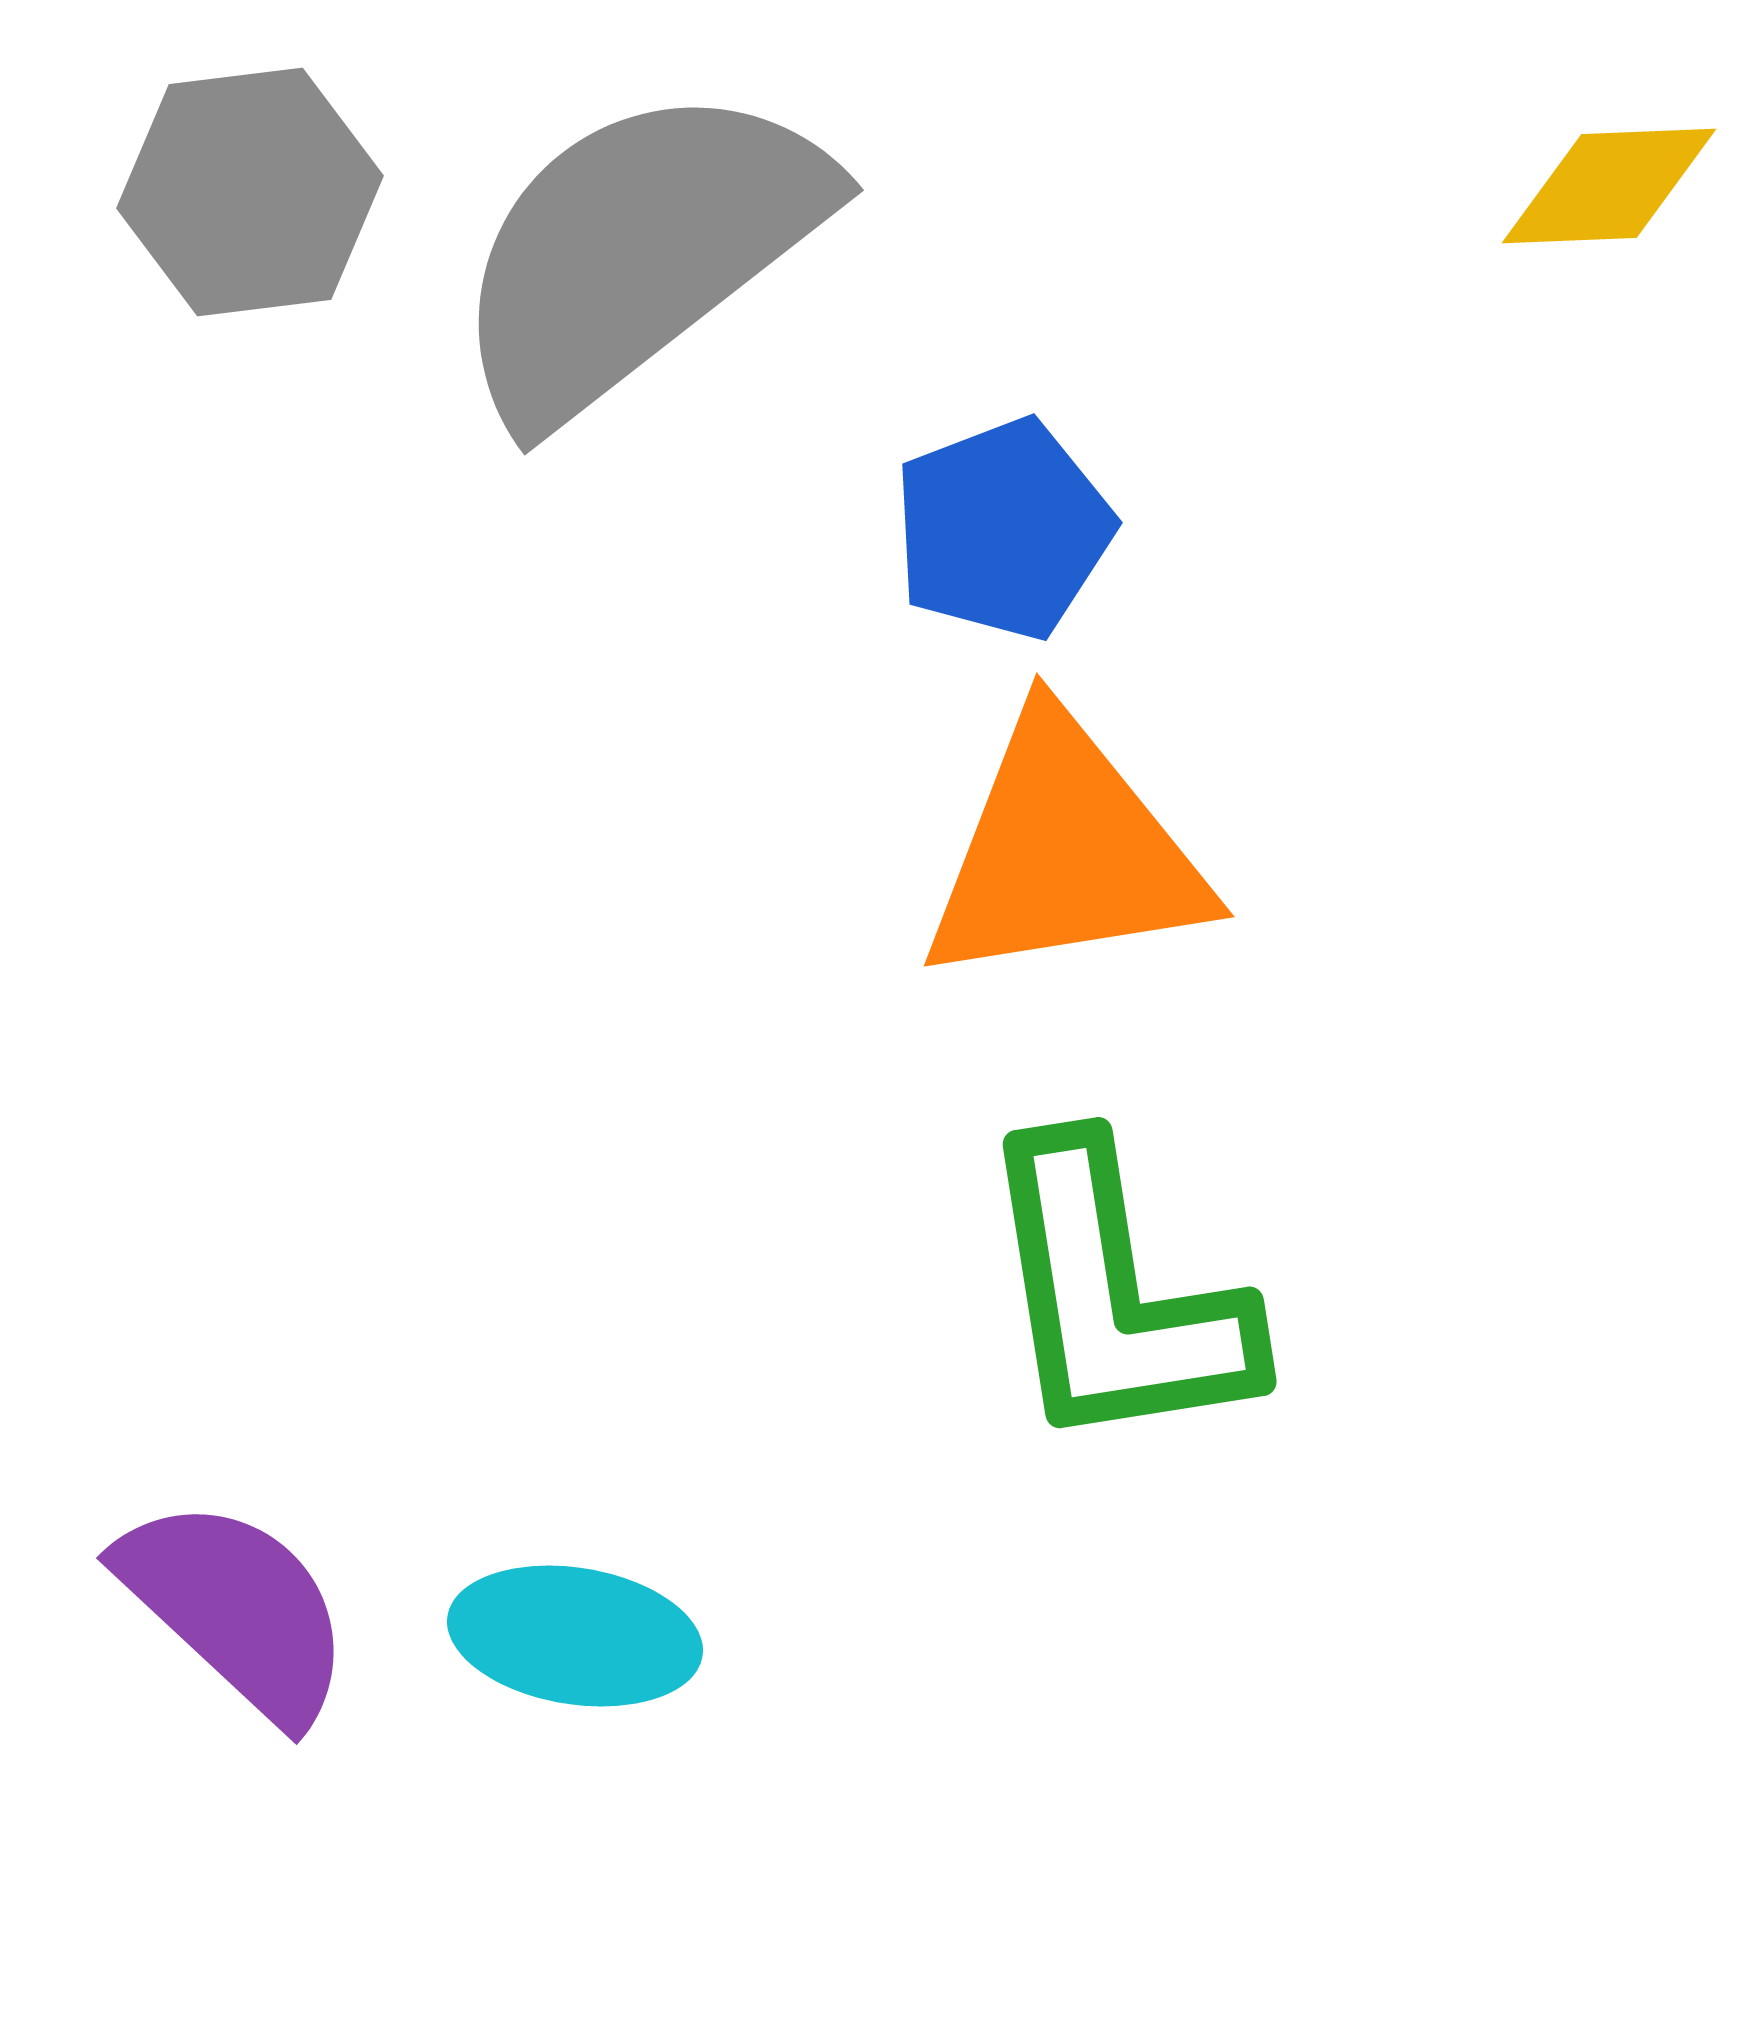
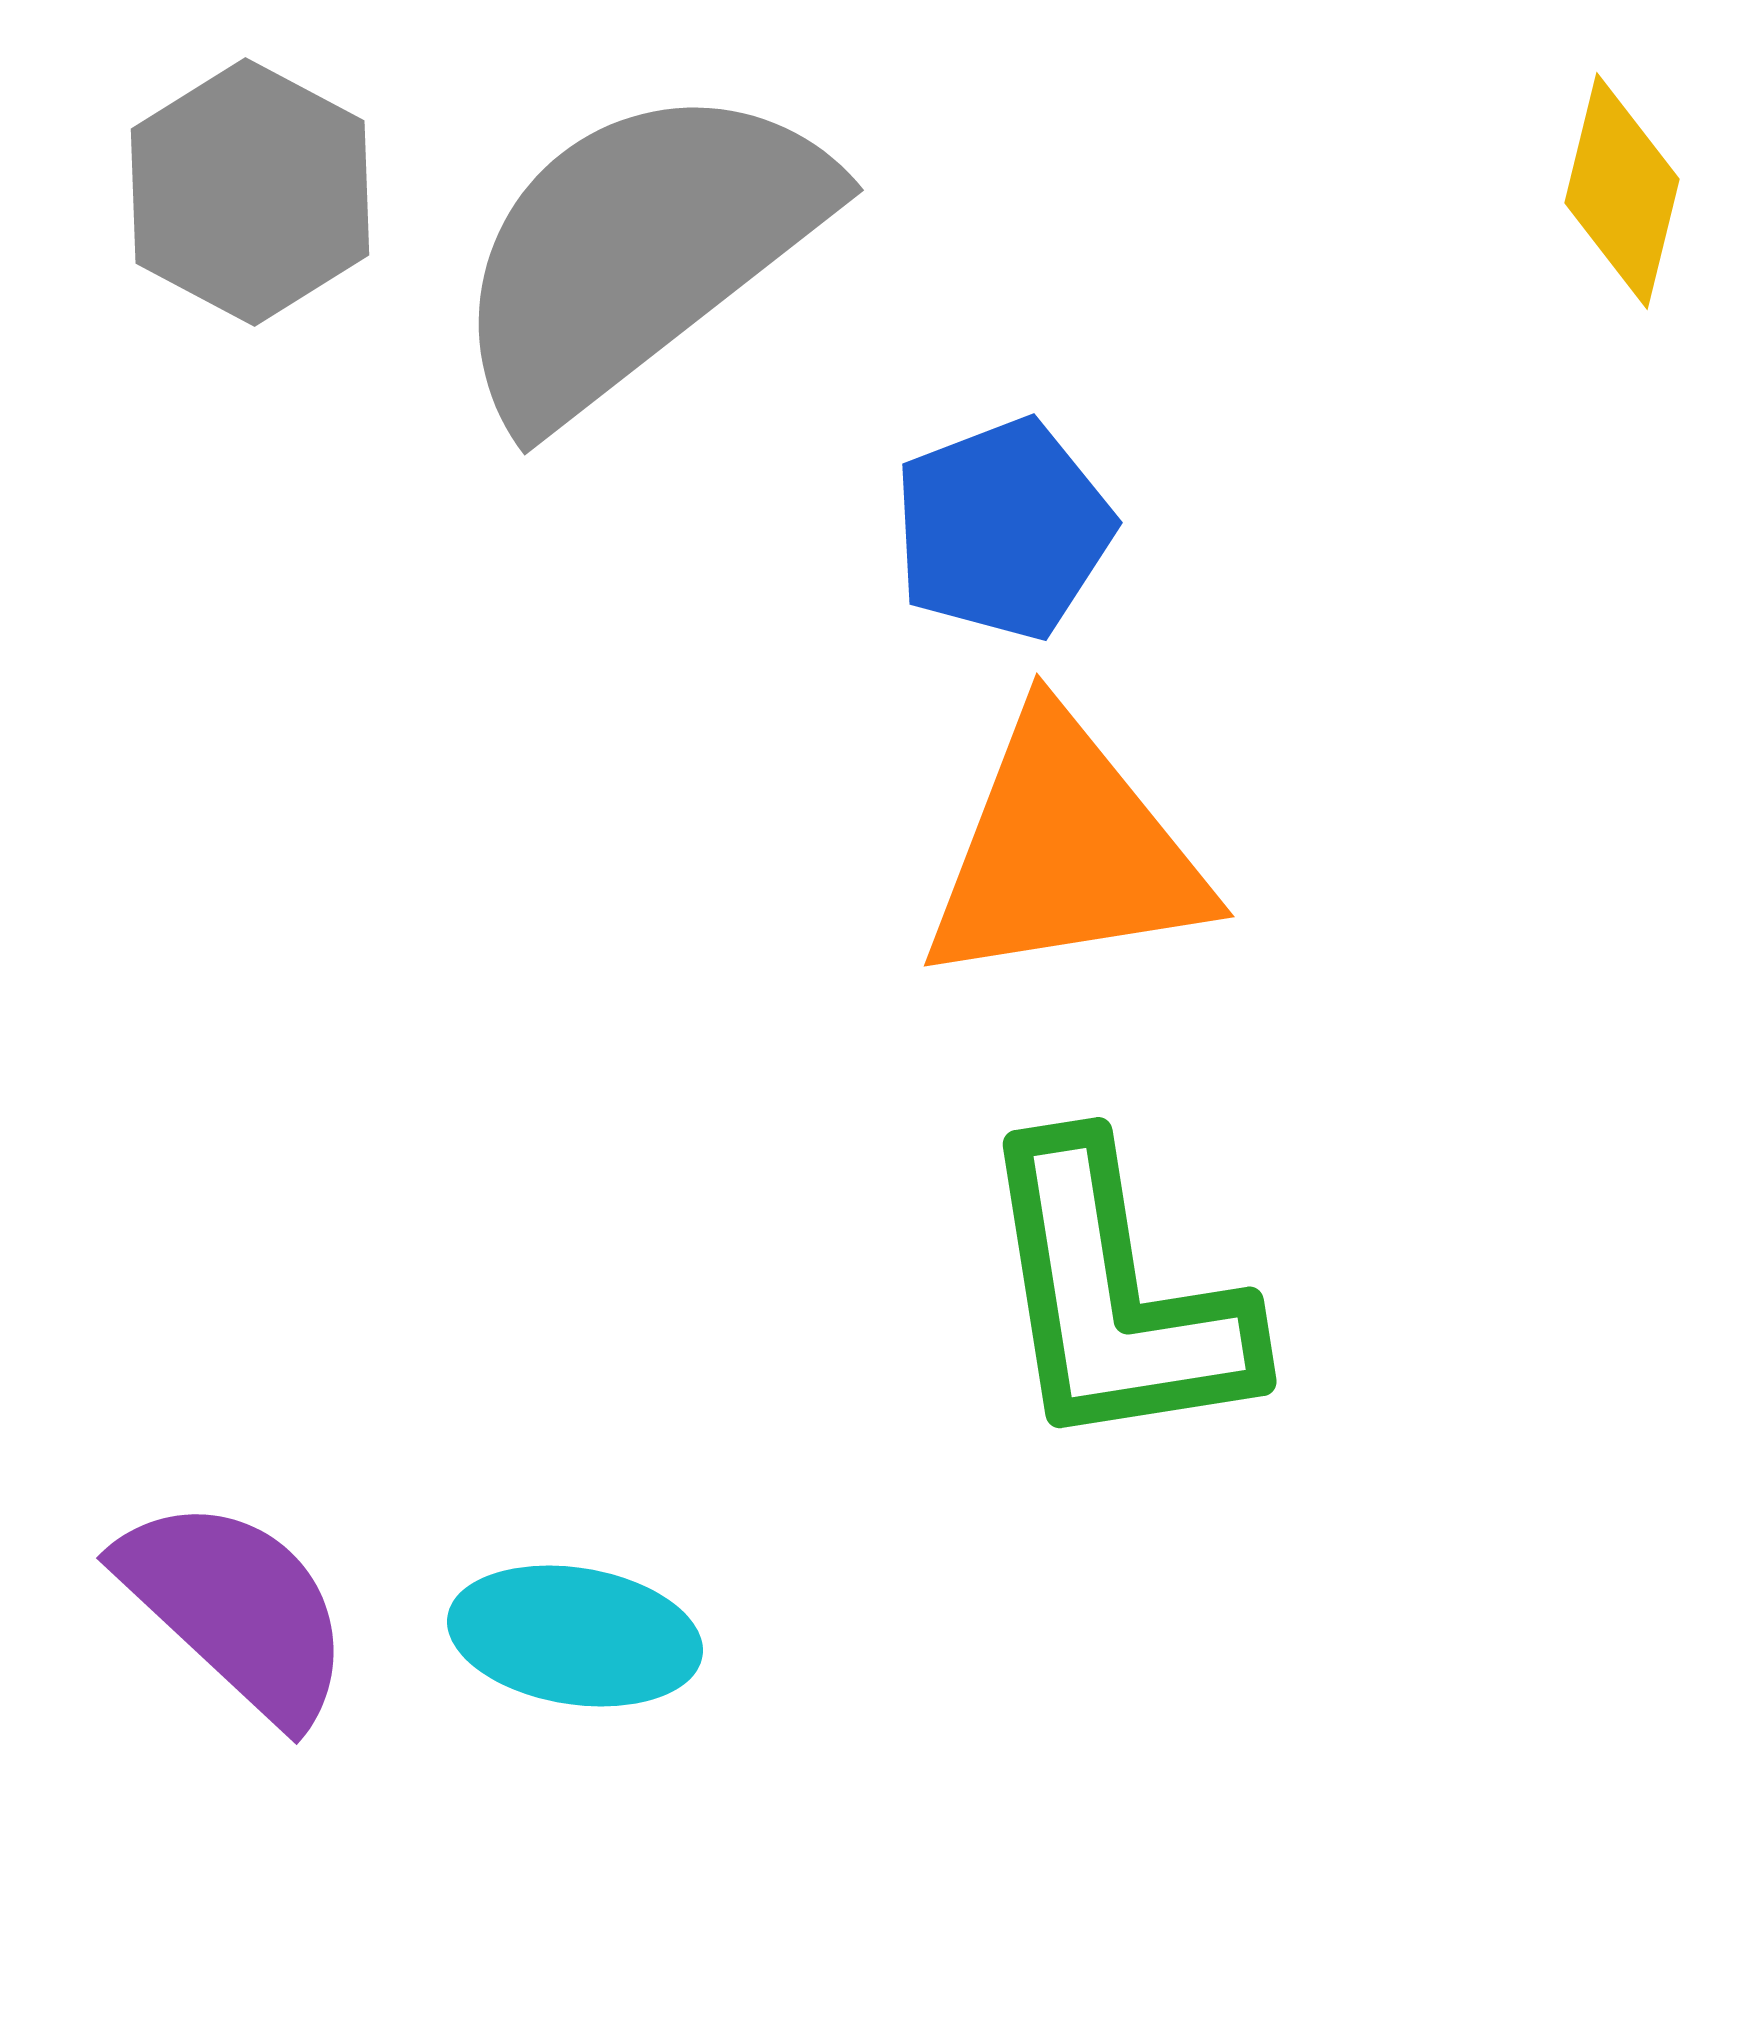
yellow diamond: moved 13 px right, 5 px down; rotated 74 degrees counterclockwise
gray hexagon: rotated 25 degrees counterclockwise
